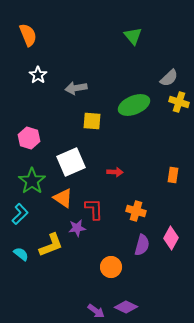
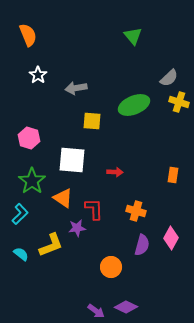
white square: moved 1 px right, 2 px up; rotated 28 degrees clockwise
